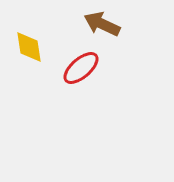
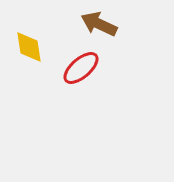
brown arrow: moved 3 px left
